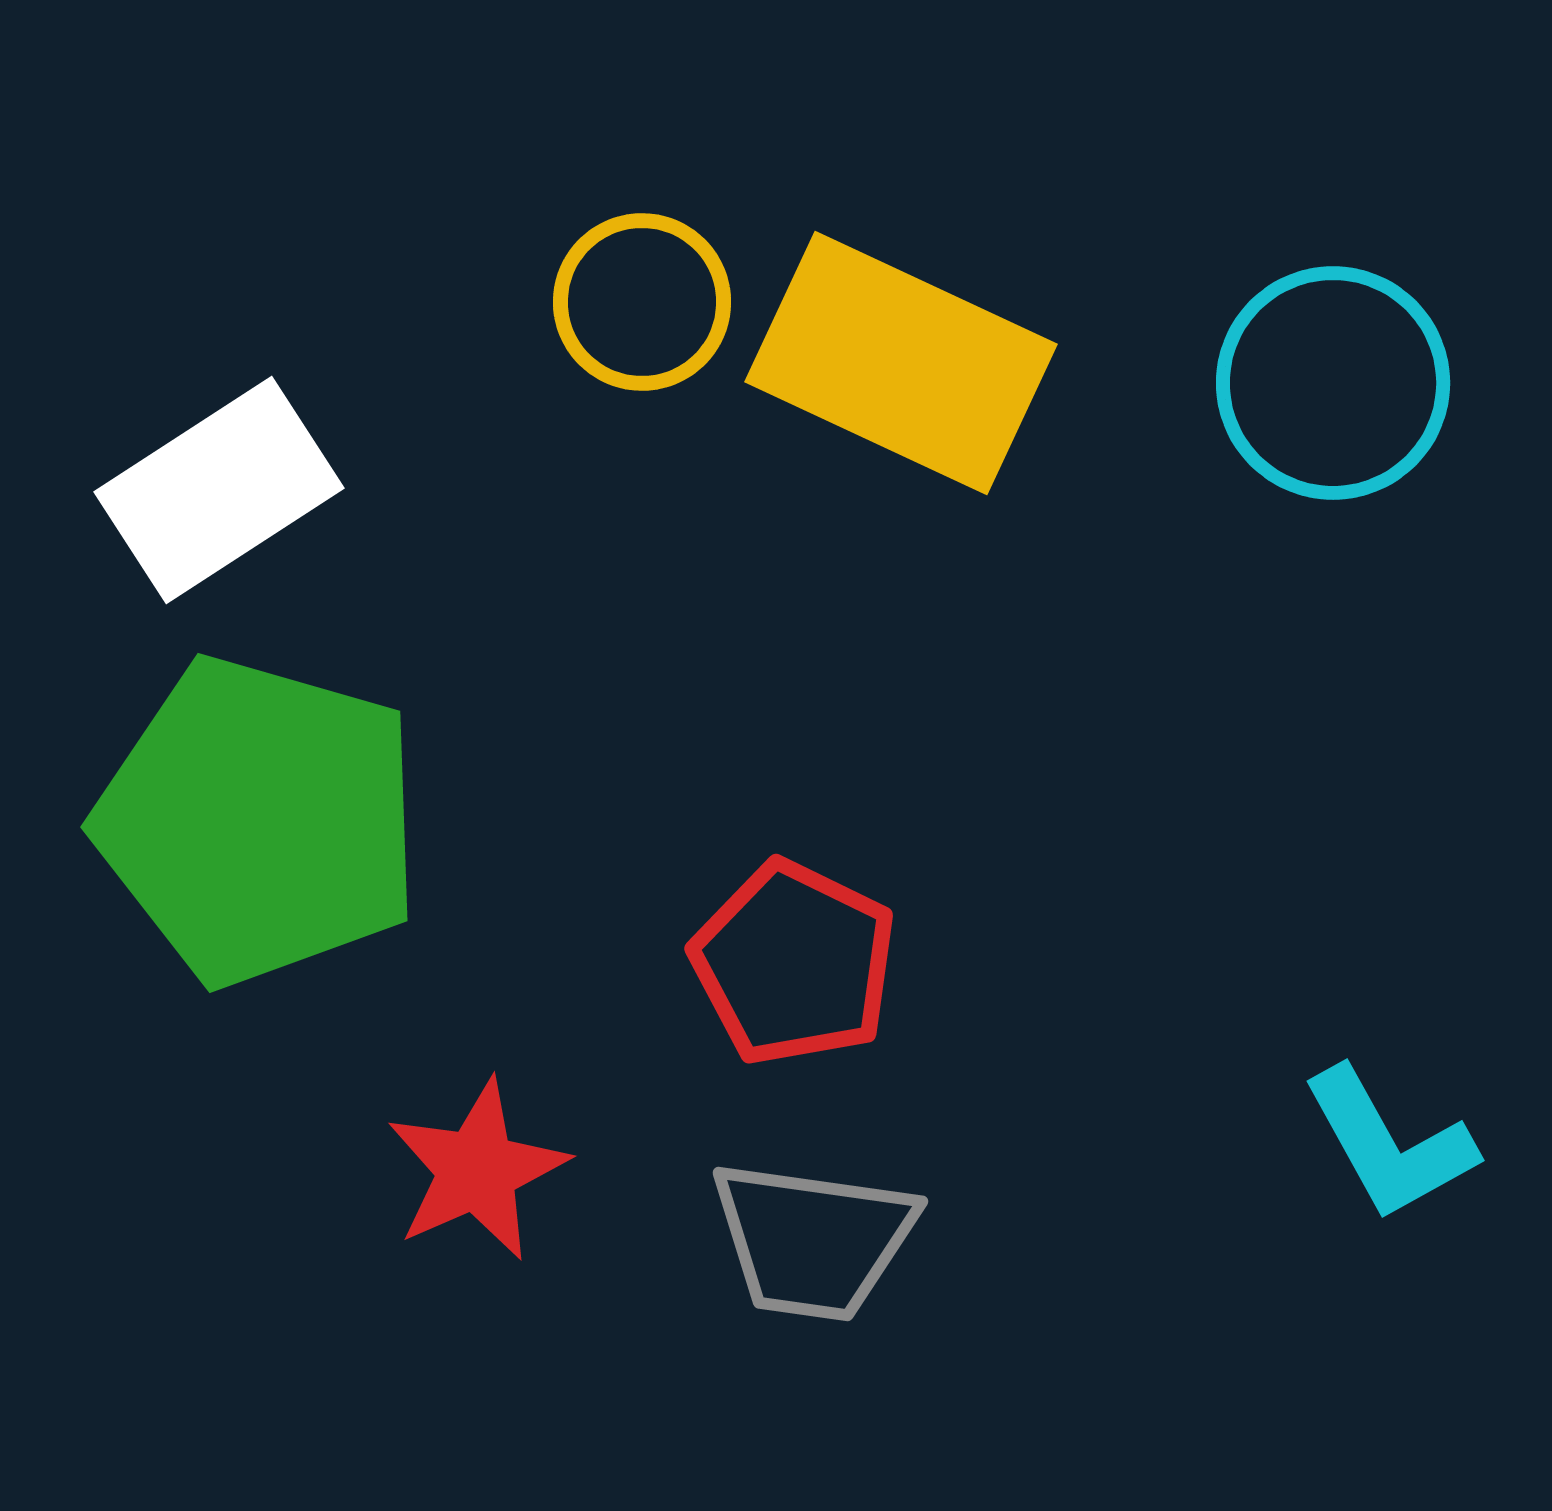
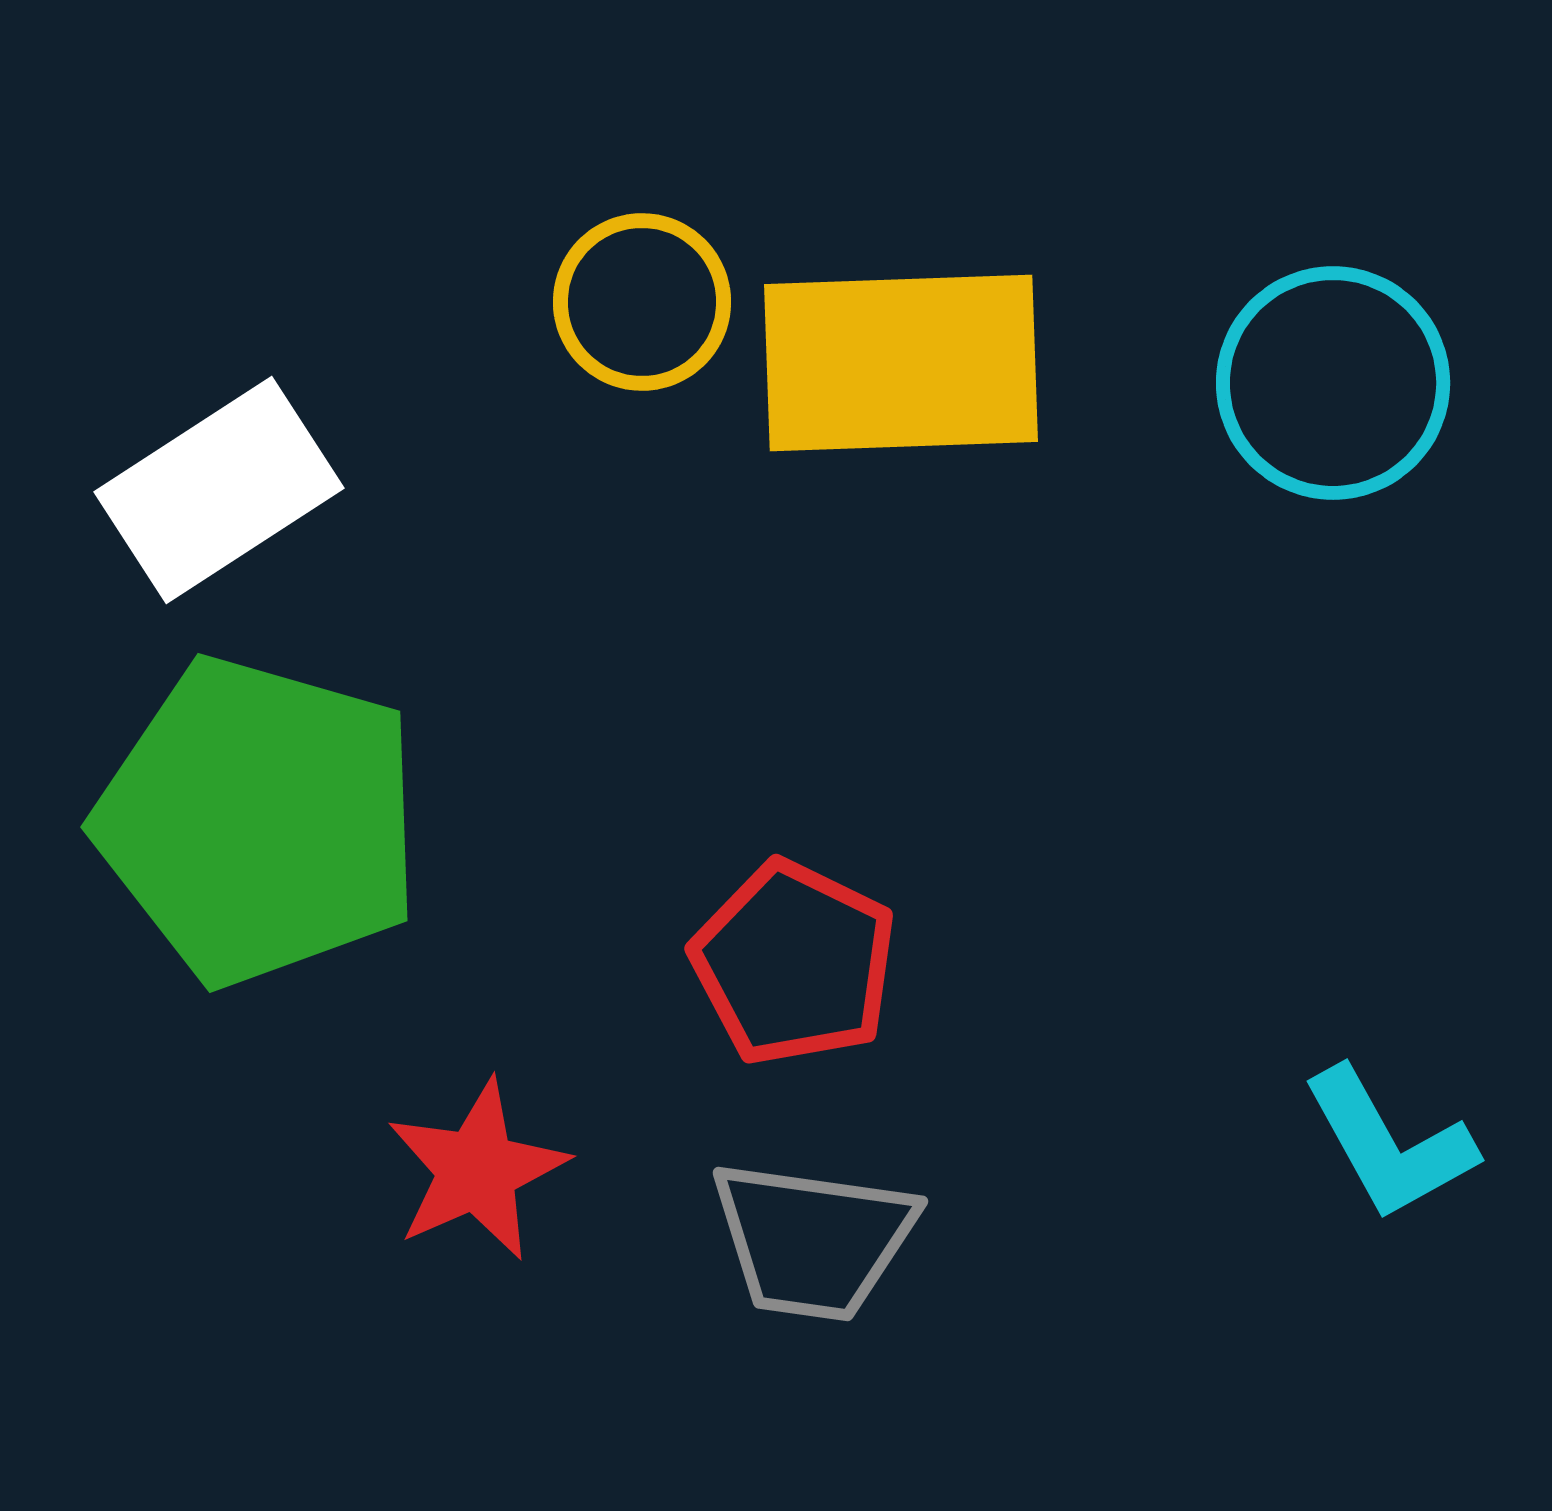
yellow rectangle: rotated 27 degrees counterclockwise
